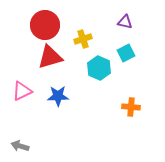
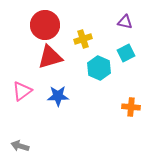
pink triangle: rotated 10 degrees counterclockwise
